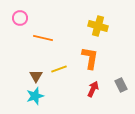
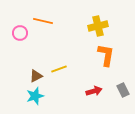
pink circle: moved 15 px down
yellow cross: rotated 30 degrees counterclockwise
orange line: moved 17 px up
orange L-shape: moved 16 px right, 3 px up
brown triangle: rotated 32 degrees clockwise
gray rectangle: moved 2 px right, 5 px down
red arrow: moved 1 px right, 2 px down; rotated 49 degrees clockwise
